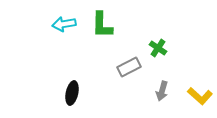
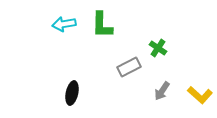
gray arrow: rotated 18 degrees clockwise
yellow L-shape: moved 1 px up
